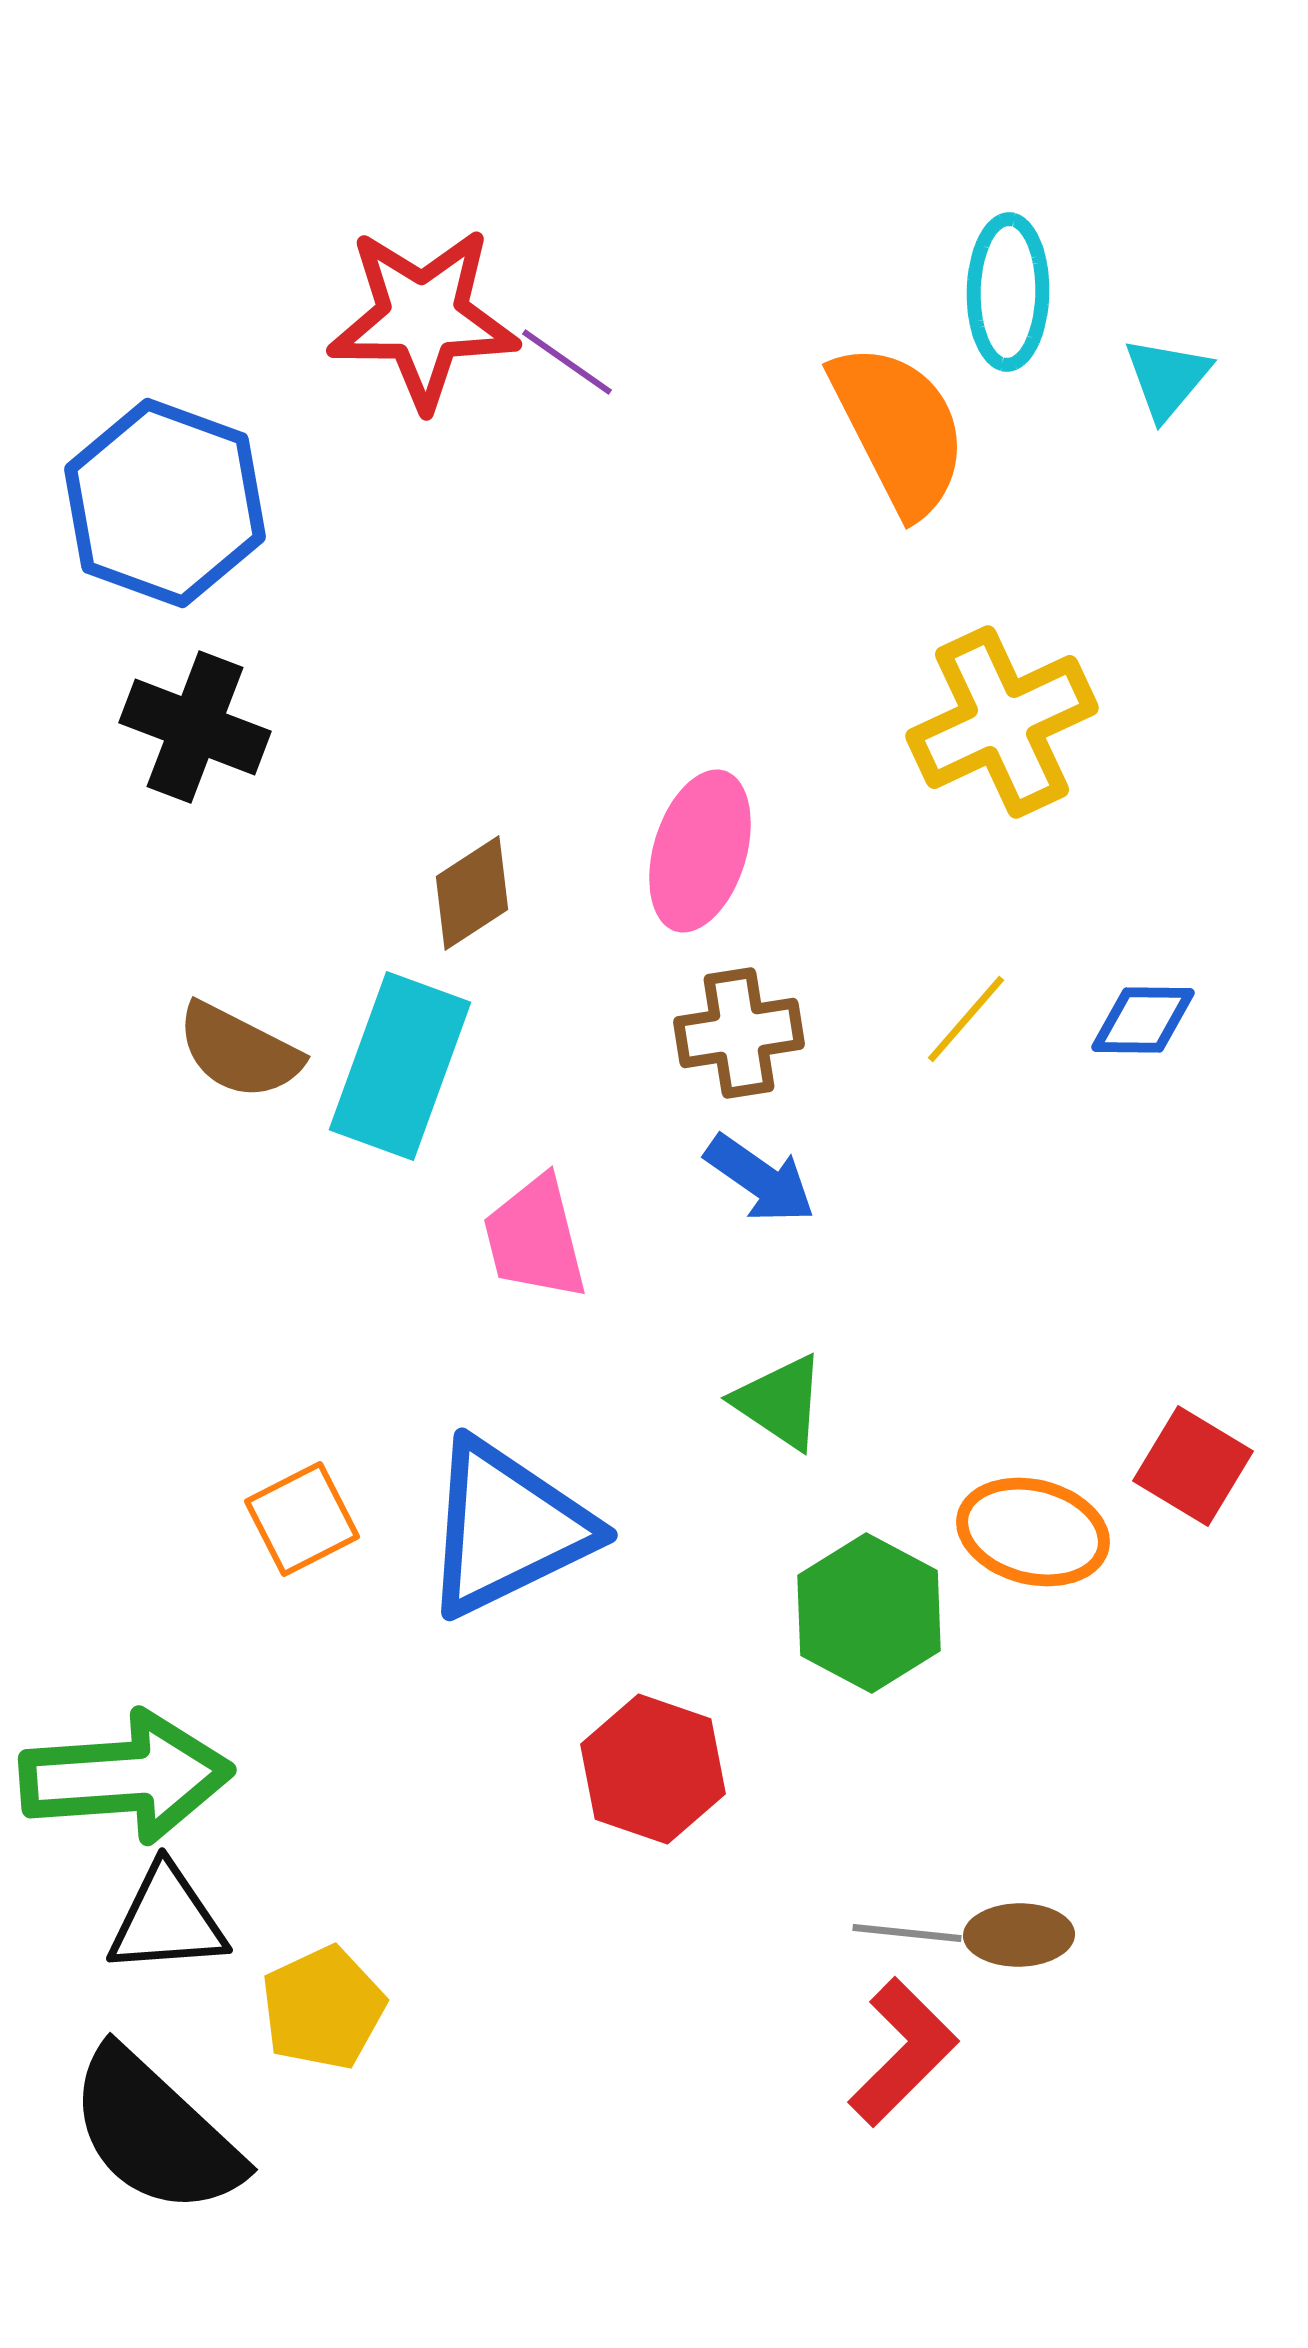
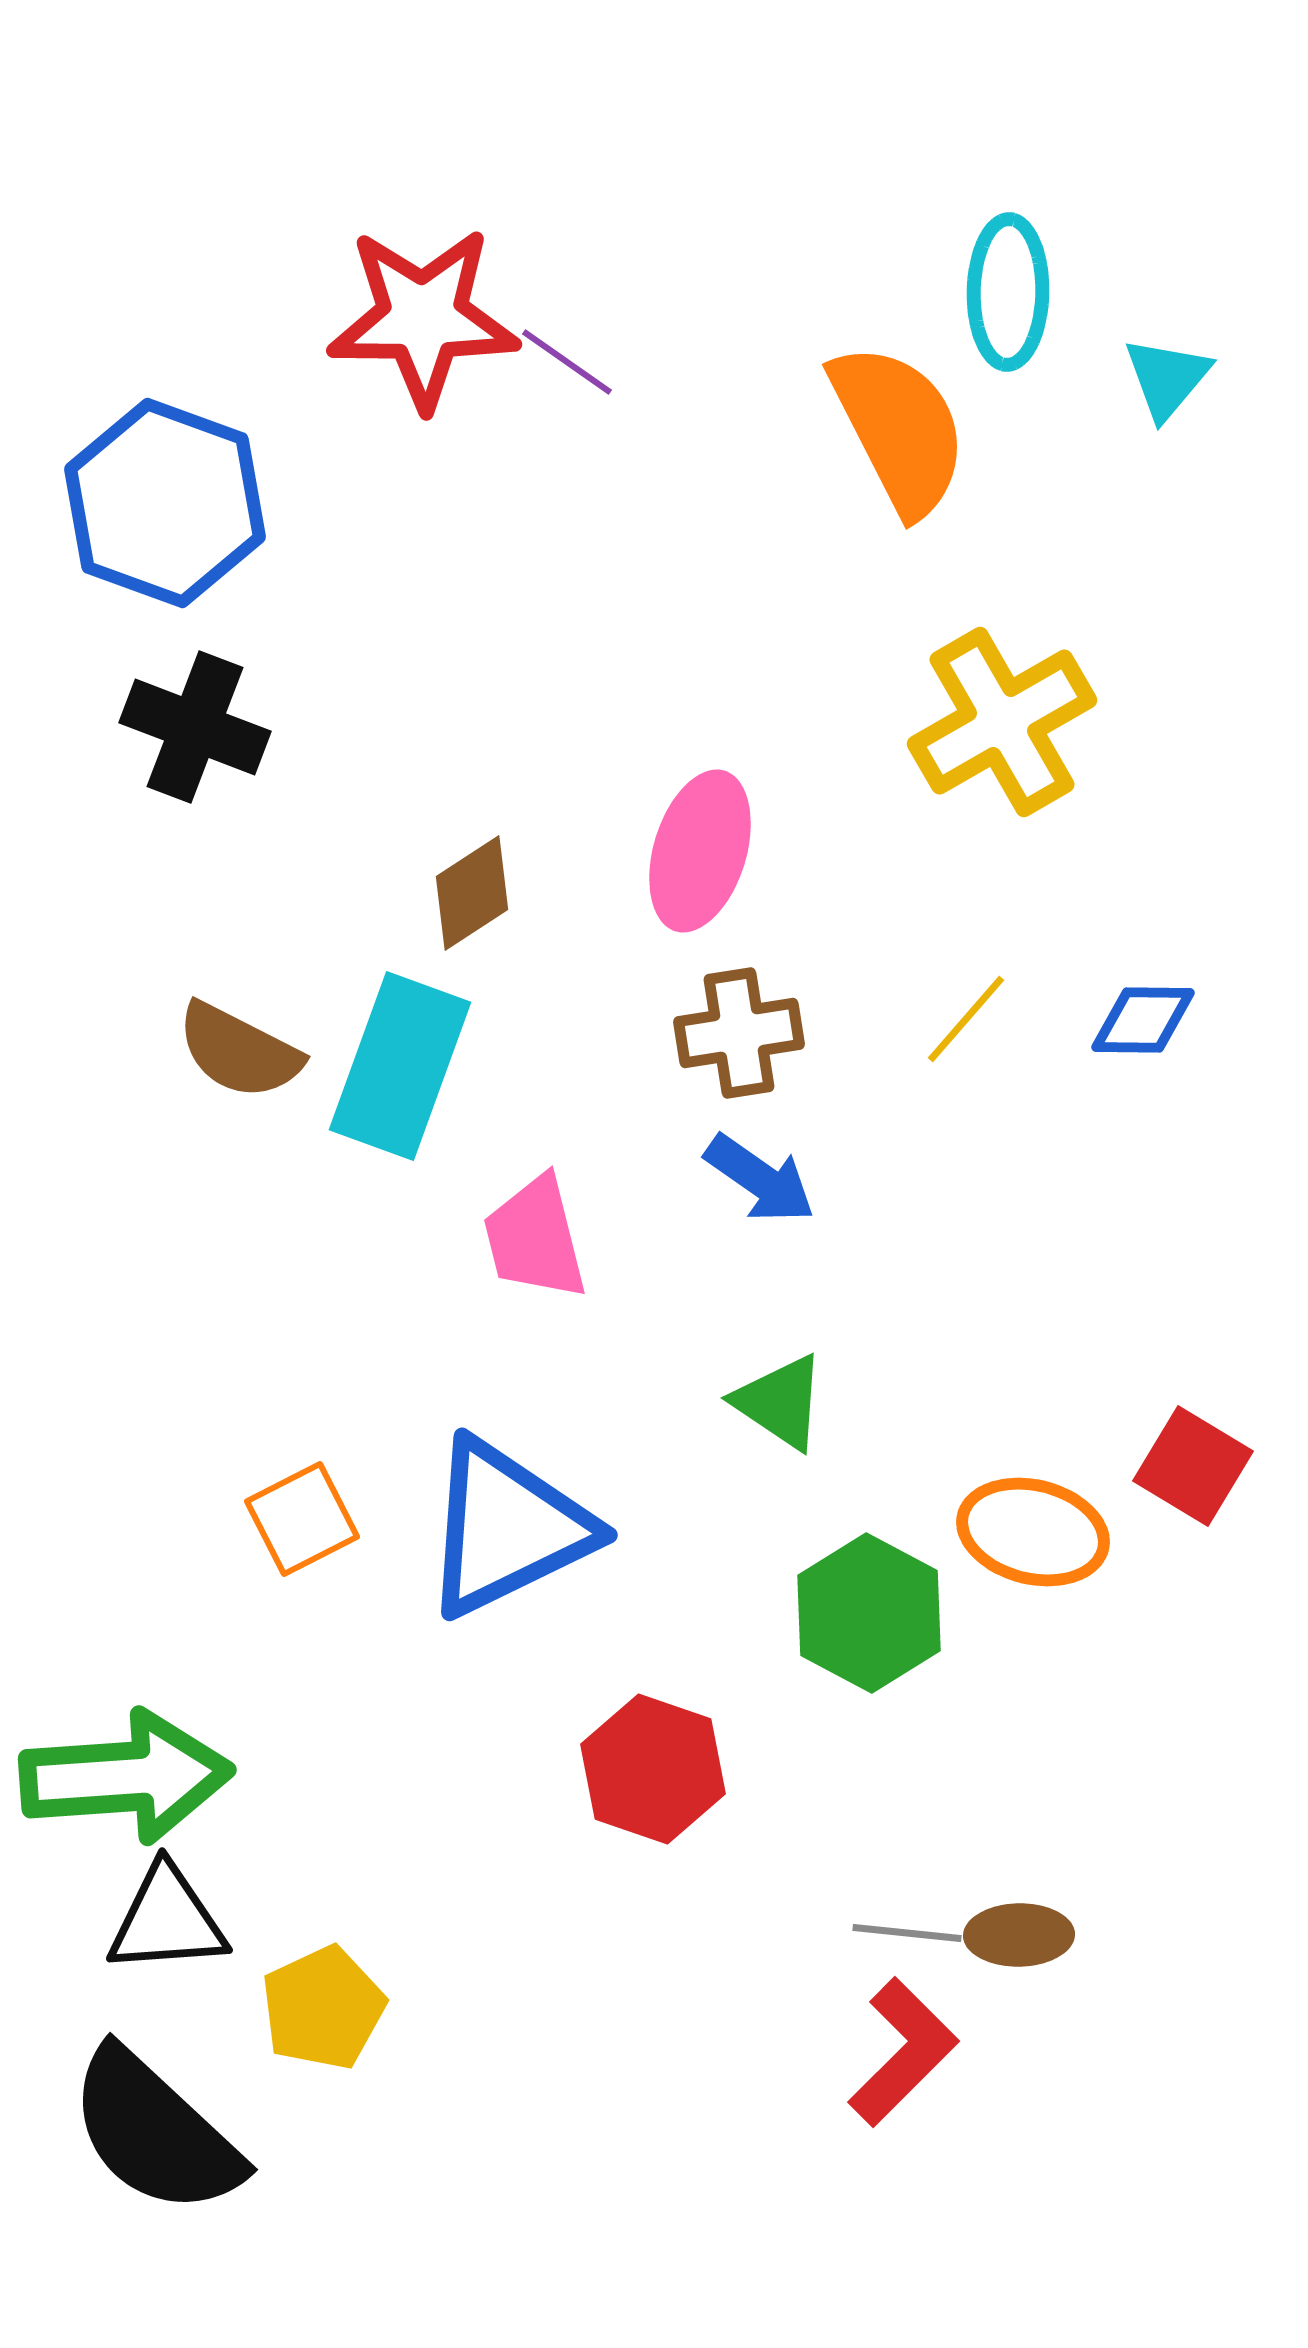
yellow cross: rotated 5 degrees counterclockwise
